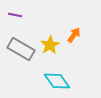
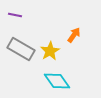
yellow star: moved 6 px down
